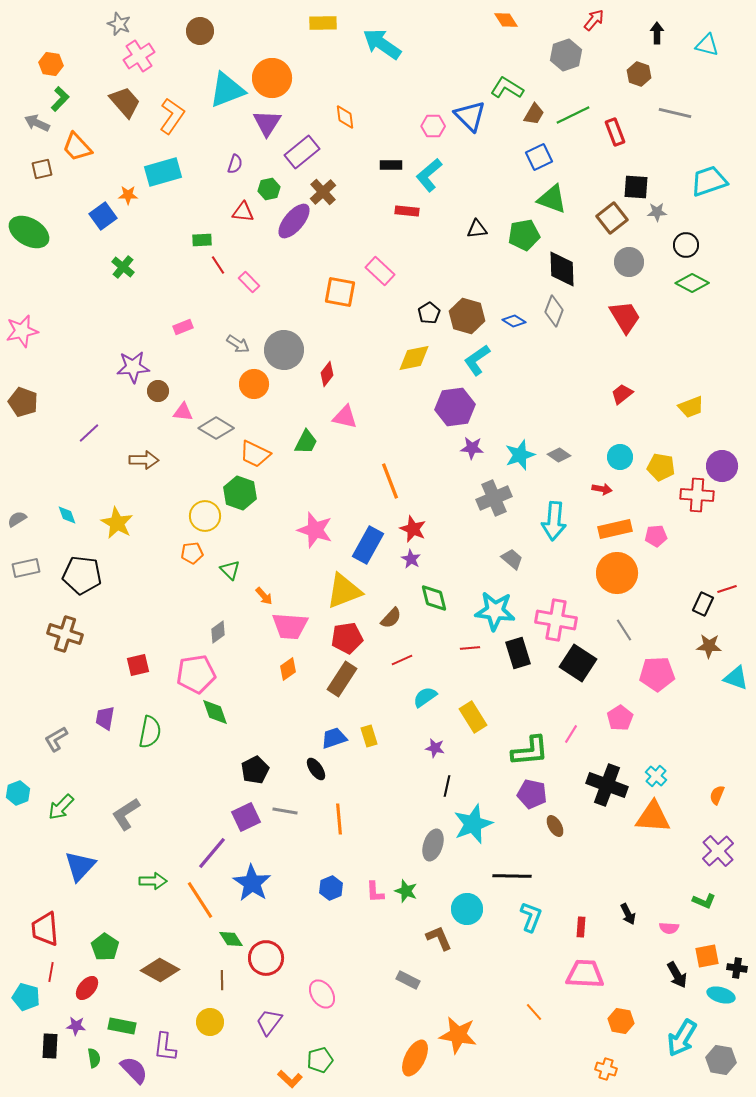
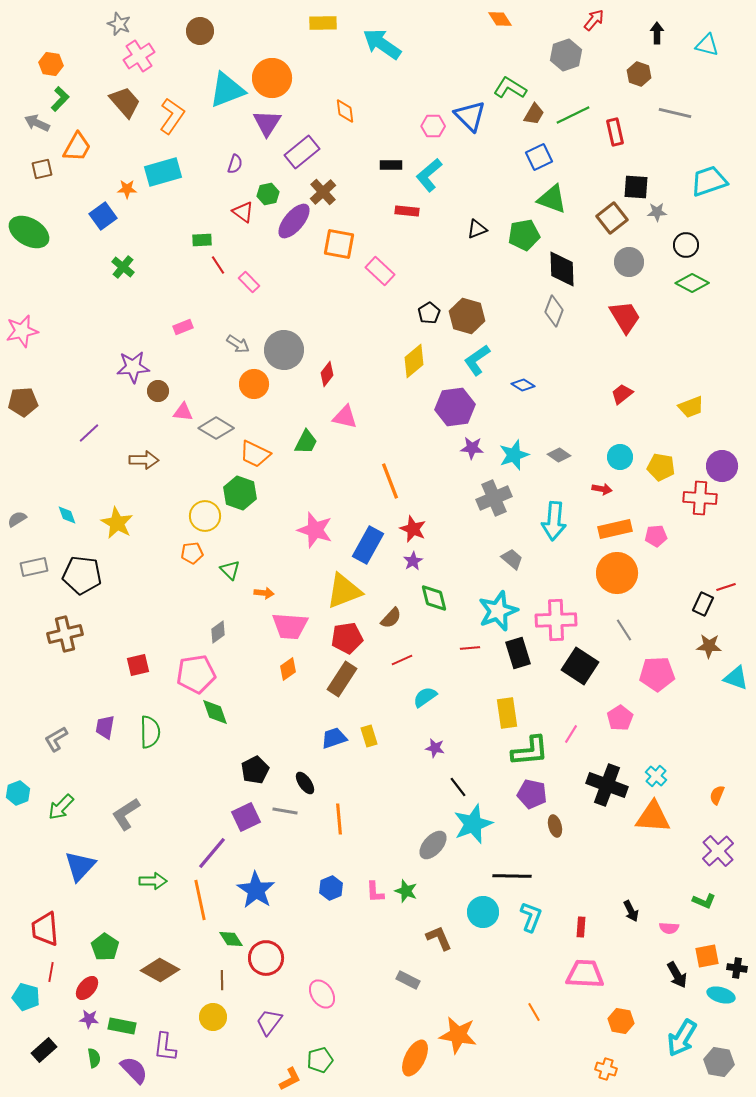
orange diamond at (506, 20): moved 6 px left, 1 px up
green L-shape at (507, 88): moved 3 px right
orange diamond at (345, 117): moved 6 px up
red rectangle at (615, 132): rotated 8 degrees clockwise
orange trapezoid at (77, 147): rotated 108 degrees counterclockwise
green hexagon at (269, 189): moved 1 px left, 5 px down
orange star at (128, 195): moved 1 px left, 6 px up
red triangle at (243, 212): rotated 30 degrees clockwise
black triangle at (477, 229): rotated 15 degrees counterclockwise
orange square at (340, 292): moved 1 px left, 48 px up
blue diamond at (514, 321): moved 9 px right, 64 px down
yellow diamond at (414, 358): moved 3 px down; rotated 28 degrees counterclockwise
brown pentagon at (23, 402): rotated 24 degrees counterclockwise
cyan star at (520, 455): moved 6 px left
red cross at (697, 495): moved 3 px right, 3 px down
purple star at (411, 559): moved 2 px right, 2 px down; rotated 12 degrees clockwise
gray rectangle at (26, 568): moved 8 px right, 1 px up
red line at (727, 589): moved 1 px left, 2 px up
orange arrow at (264, 596): moved 3 px up; rotated 42 degrees counterclockwise
cyan star at (495, 611): moved 3 px right; rotated 27 degrees counterclockwise
pink cross at (556, 620): rotated 12 degrees counterclockwise
brown cross at (65, 634): rotated 32 degrees counterclockwise
black square at (578, 663): moved 2 px right, 3 px down
yellow rectangle at (473, 717): moved 34 px right, 4 px up; rotated 24 degrees clockwise
purple trapezoid at (105, 718): moved 9 px down
green semicircle at (150, 732): rotated 12 degrees counterclockwise
black ellipse at (316, 769): moved 11 px left, 14 px down
black line at (447, 786): moved 11 px right, 1 px down; rotated 50 degrees counterclockwise
brown ellipse at (555, 826): rotated 15 degrees clockwise
gray ellipse at (433, 845): rotated 24 degrees clockwise
blue star at (252, 883): moved 4 px right, 7 px down
orange line at (200, 900): rotated 21 degrees clockwise
cyan circle at (467, 909): moved 16 px right, 3 px down
black arrow at (628, 914): moved 3 px right, 3 px up
orange line at (534, 1012): rotated 12 degrees clockwise
yellow circle at (210, 1022): moved 3 px right, 5 px up
purple star at (76, 1026): moved 13 px right, 7 px up
black rectangle at (50, 1046): moved 6 px left, 4 px down; rotated 45 degrees clockwise
gray hexagon at (721, 1060): moved 2 px left, 2 px down
orange L-shape at (290, 1079): rotated 70 degrees counterclockwise
